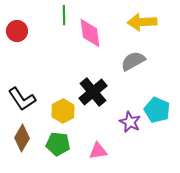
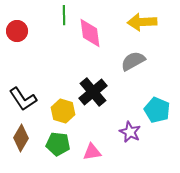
black L-shape: moved 1 px right
yellow hexagon: rotated 15 degrees counterclockwise
purple star: moved 10 px down
brown diamond: moved 1 px left
pink triangle: moved 6 px left, 1 px down
